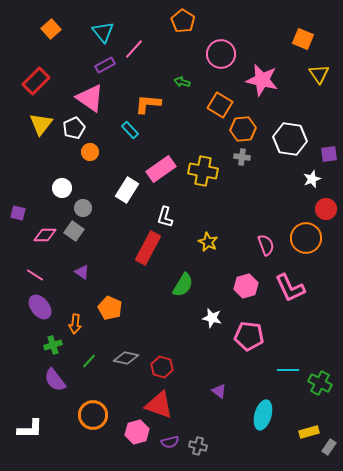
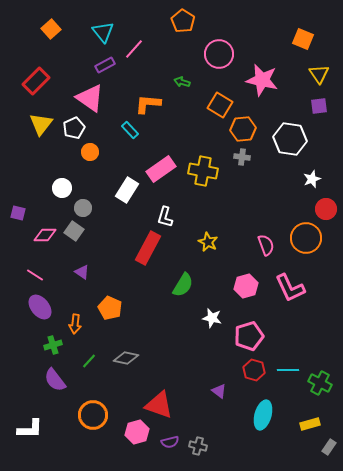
pink circle at (221, 54): moved 2 px left
purple square at (329, 154): moved 10 px left, 48 px up
pink pentagon at (249, 336): rotated 24 degrees counterclockwise
red hexagon at (162, 367): moved 92 px right, 3 px down
yellow rectangle at (309, 432): moved 1 px right, 8 px up
